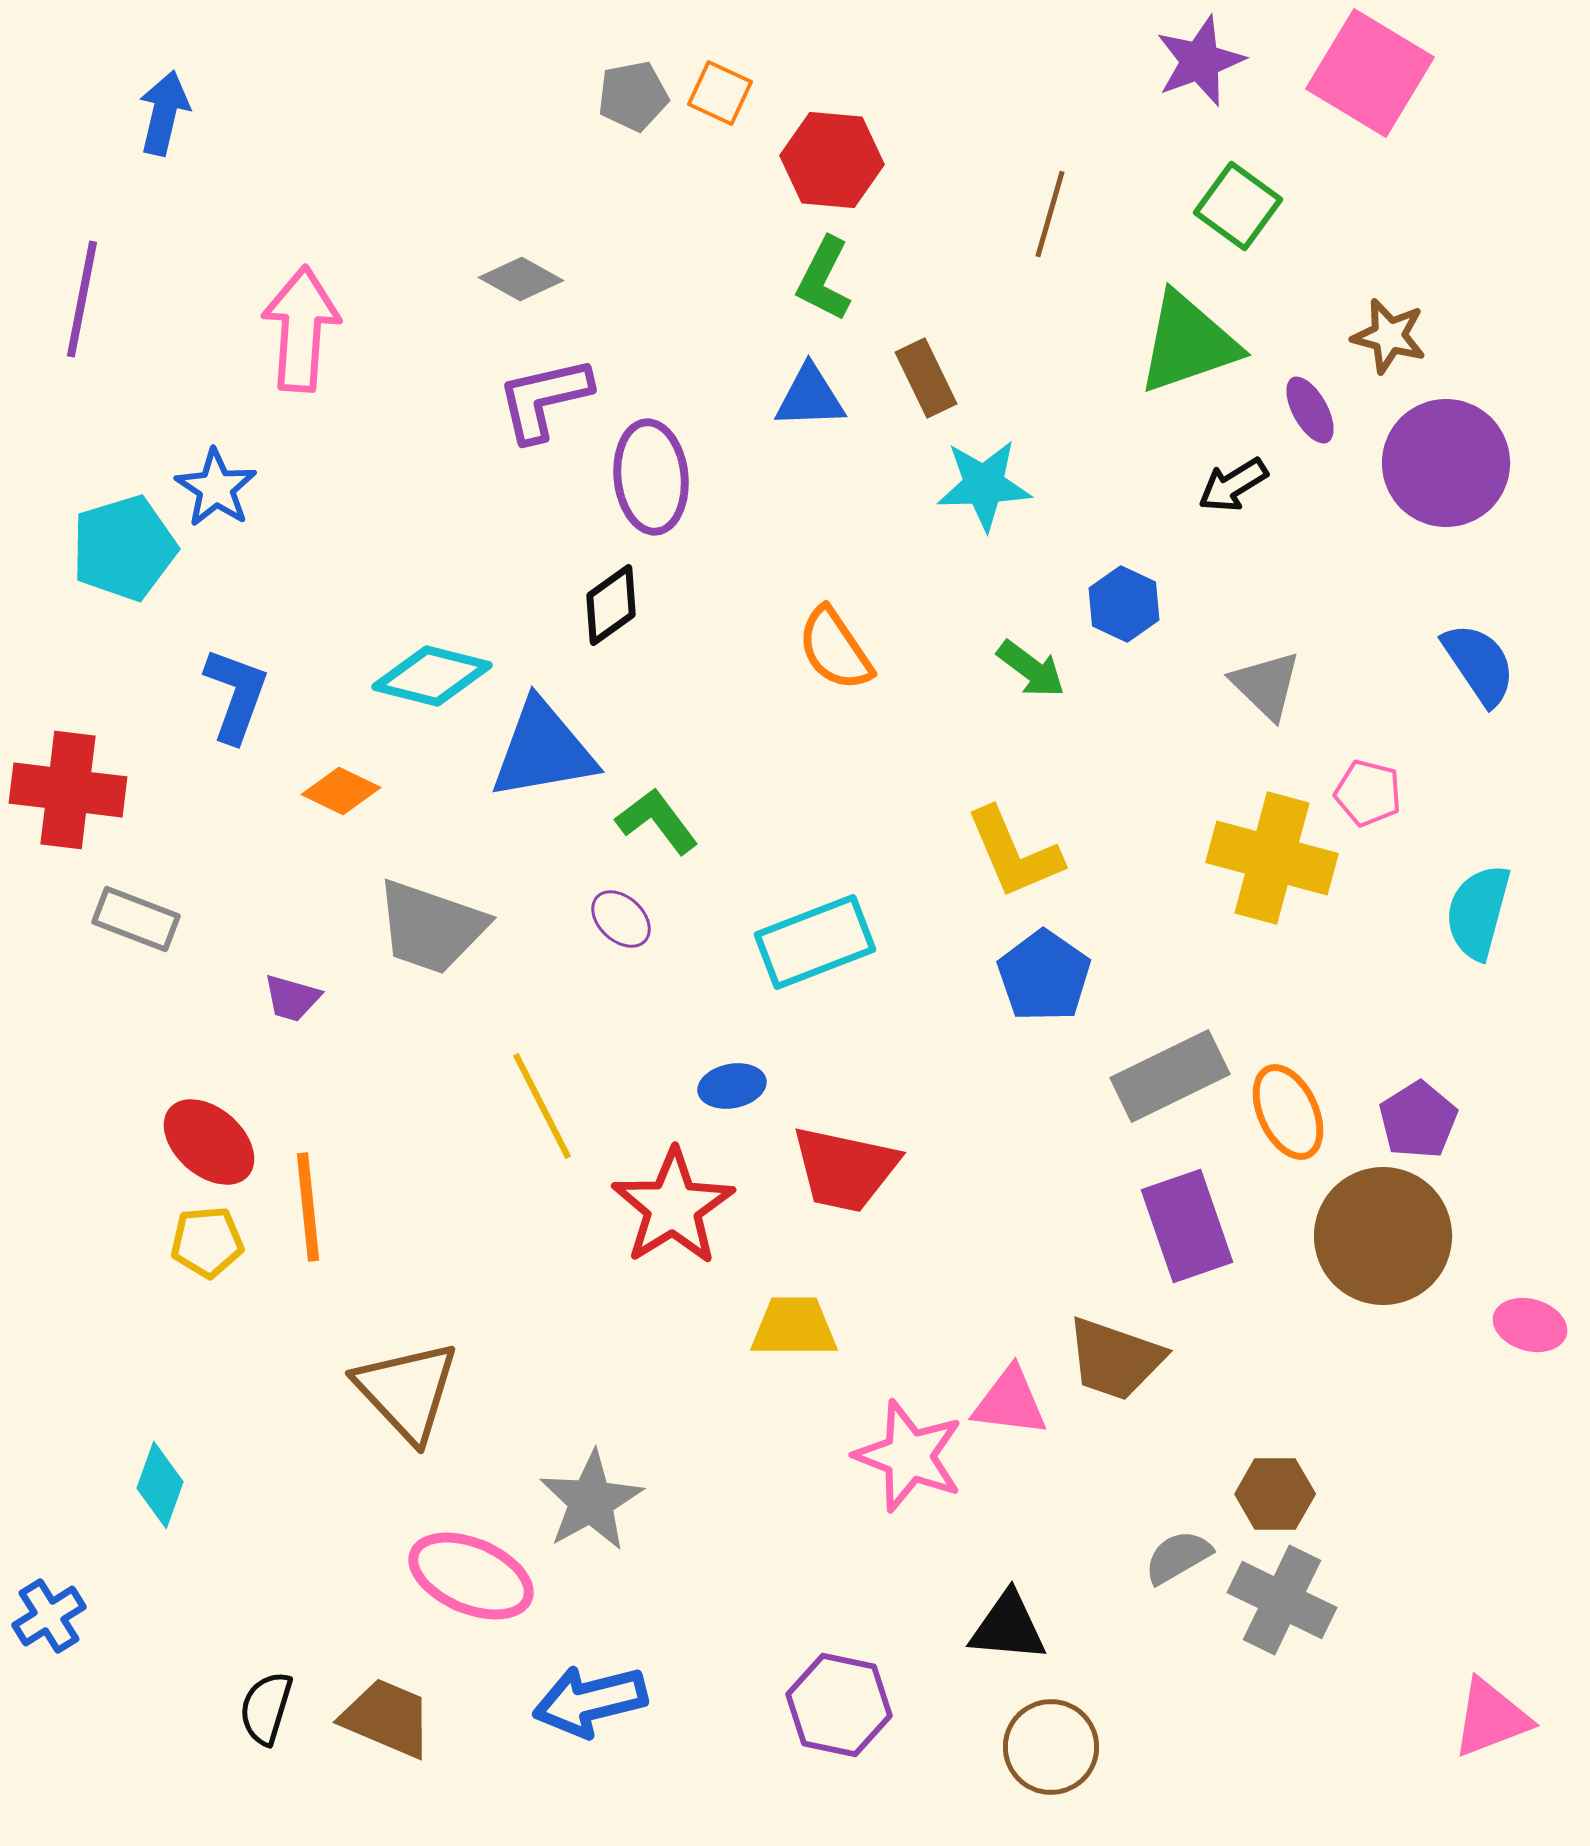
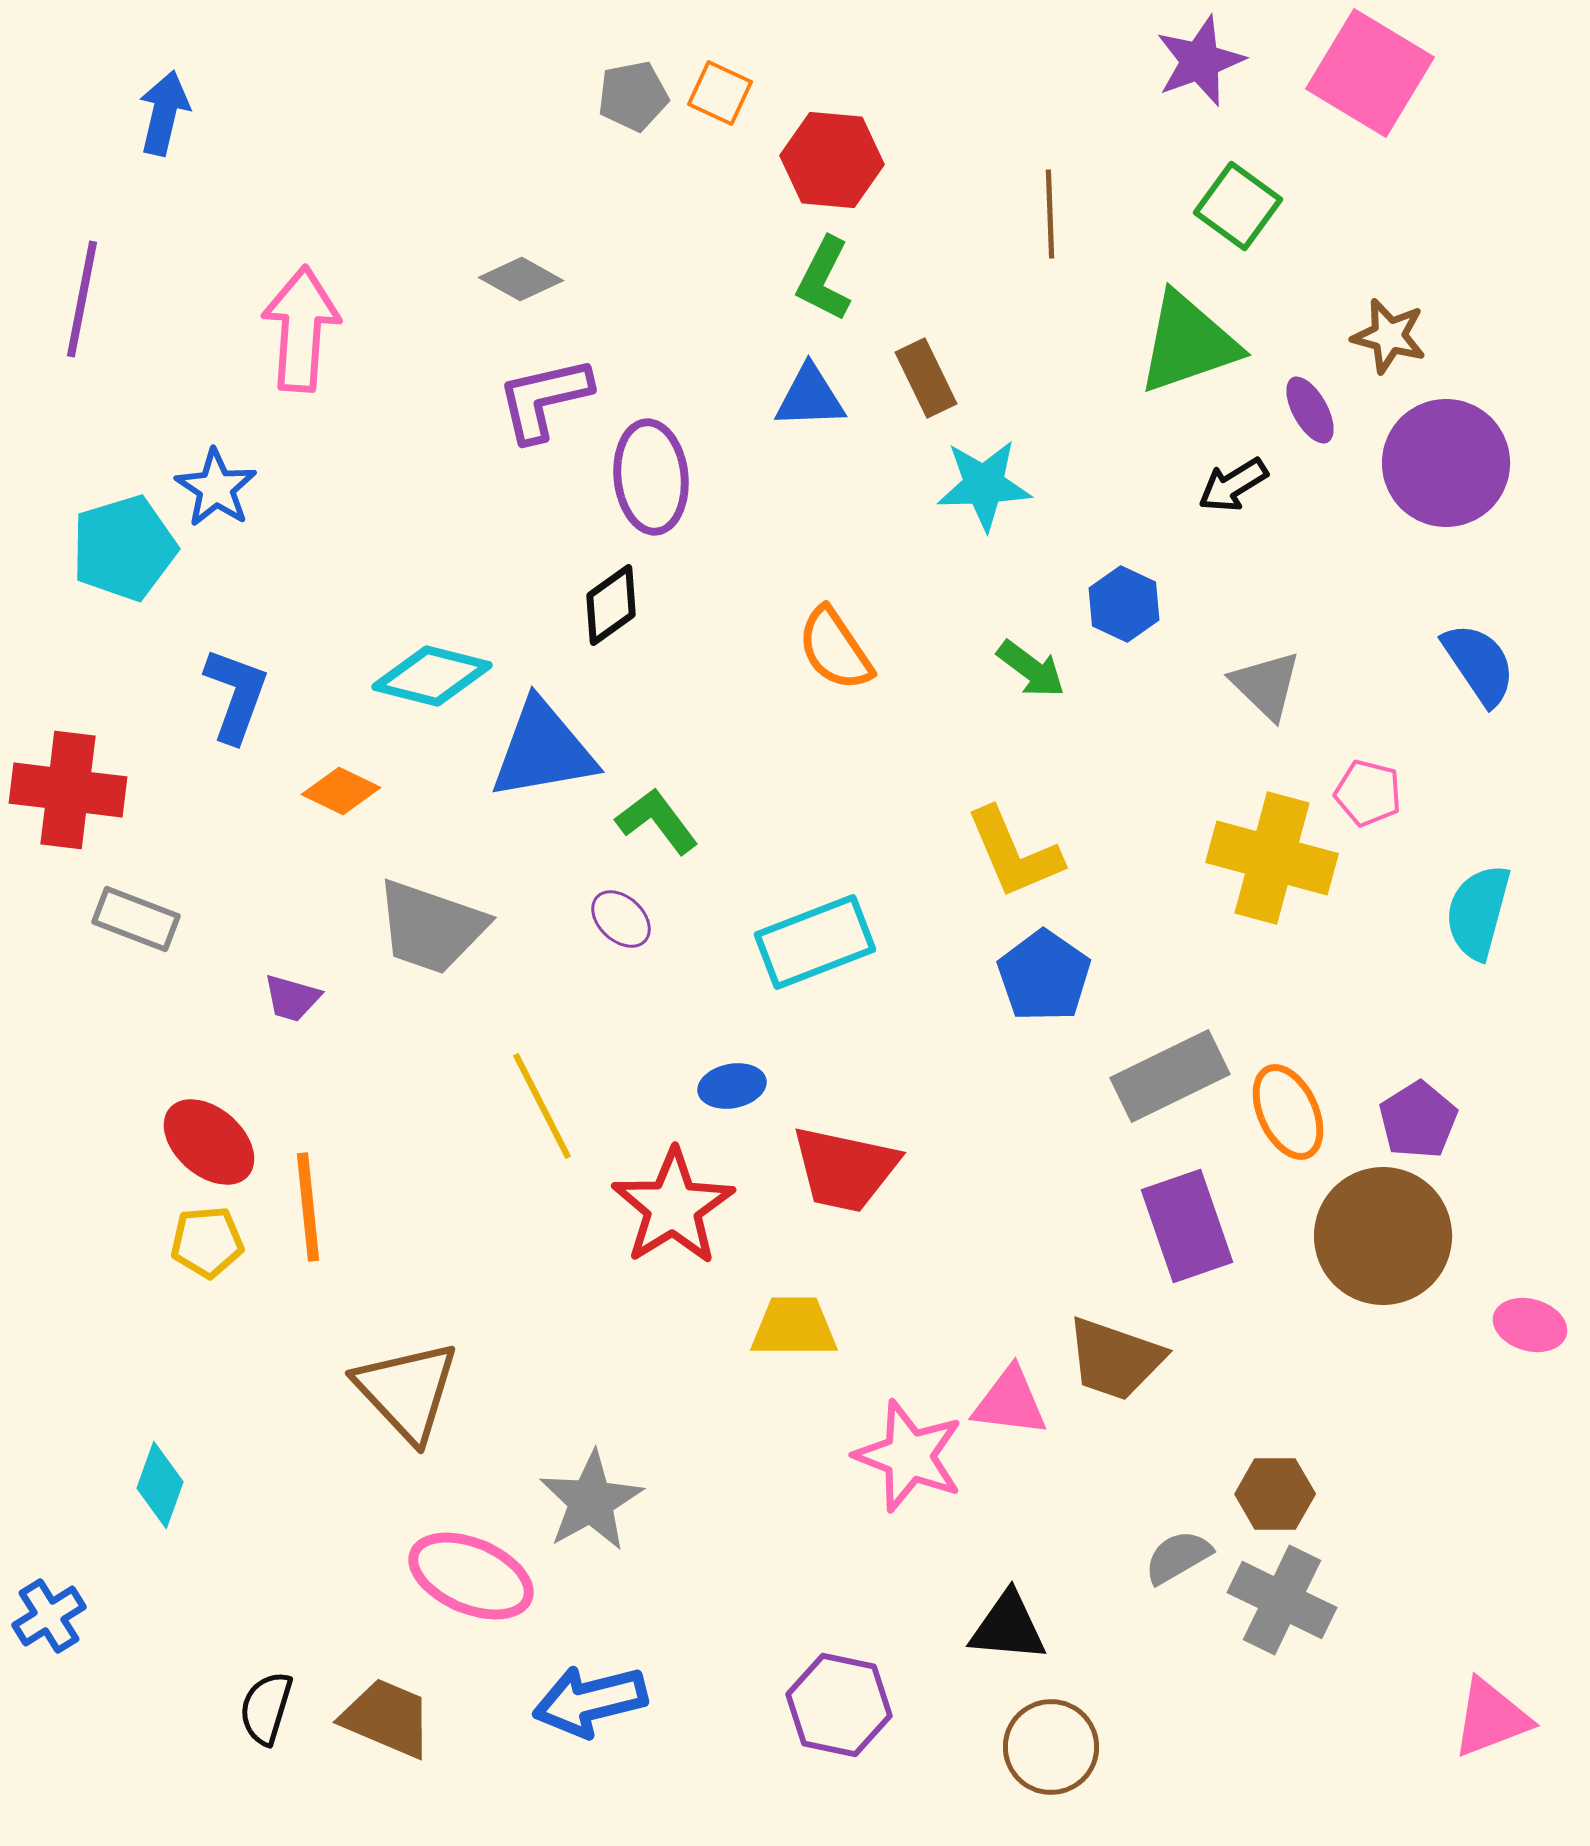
brown line at (1050, 214): rotated 18 degrees counterclockwise
